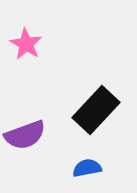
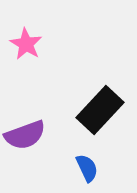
black rectangle: moved 4 px right
blue semicircle: rotated 76 degrees clockwise
